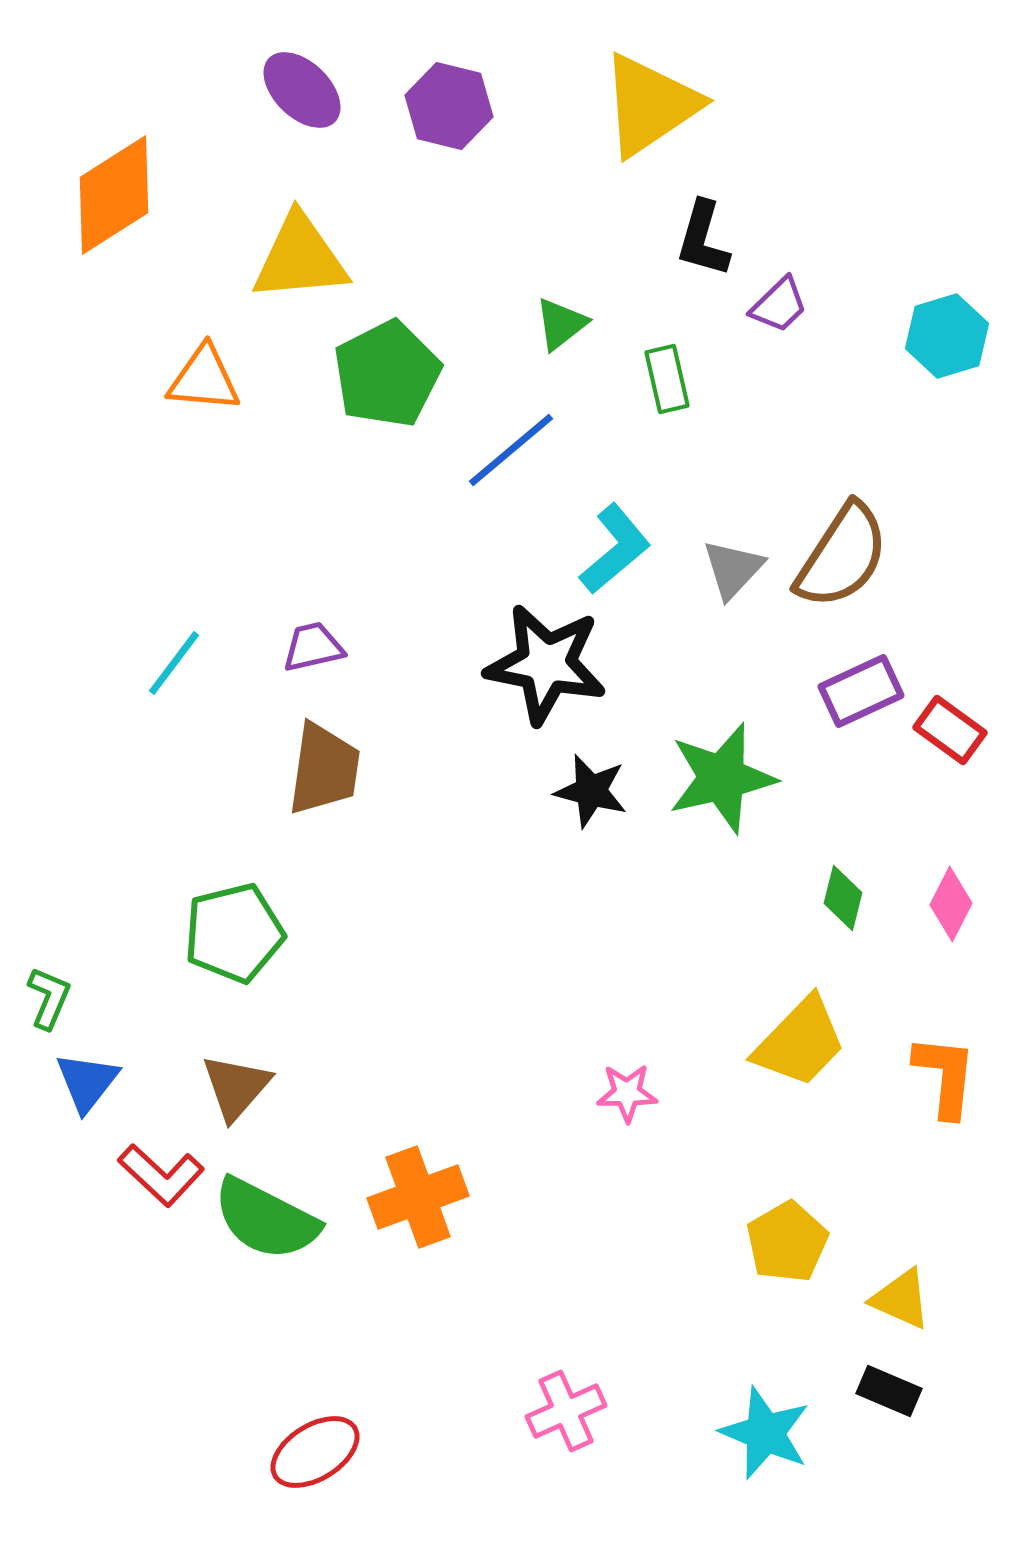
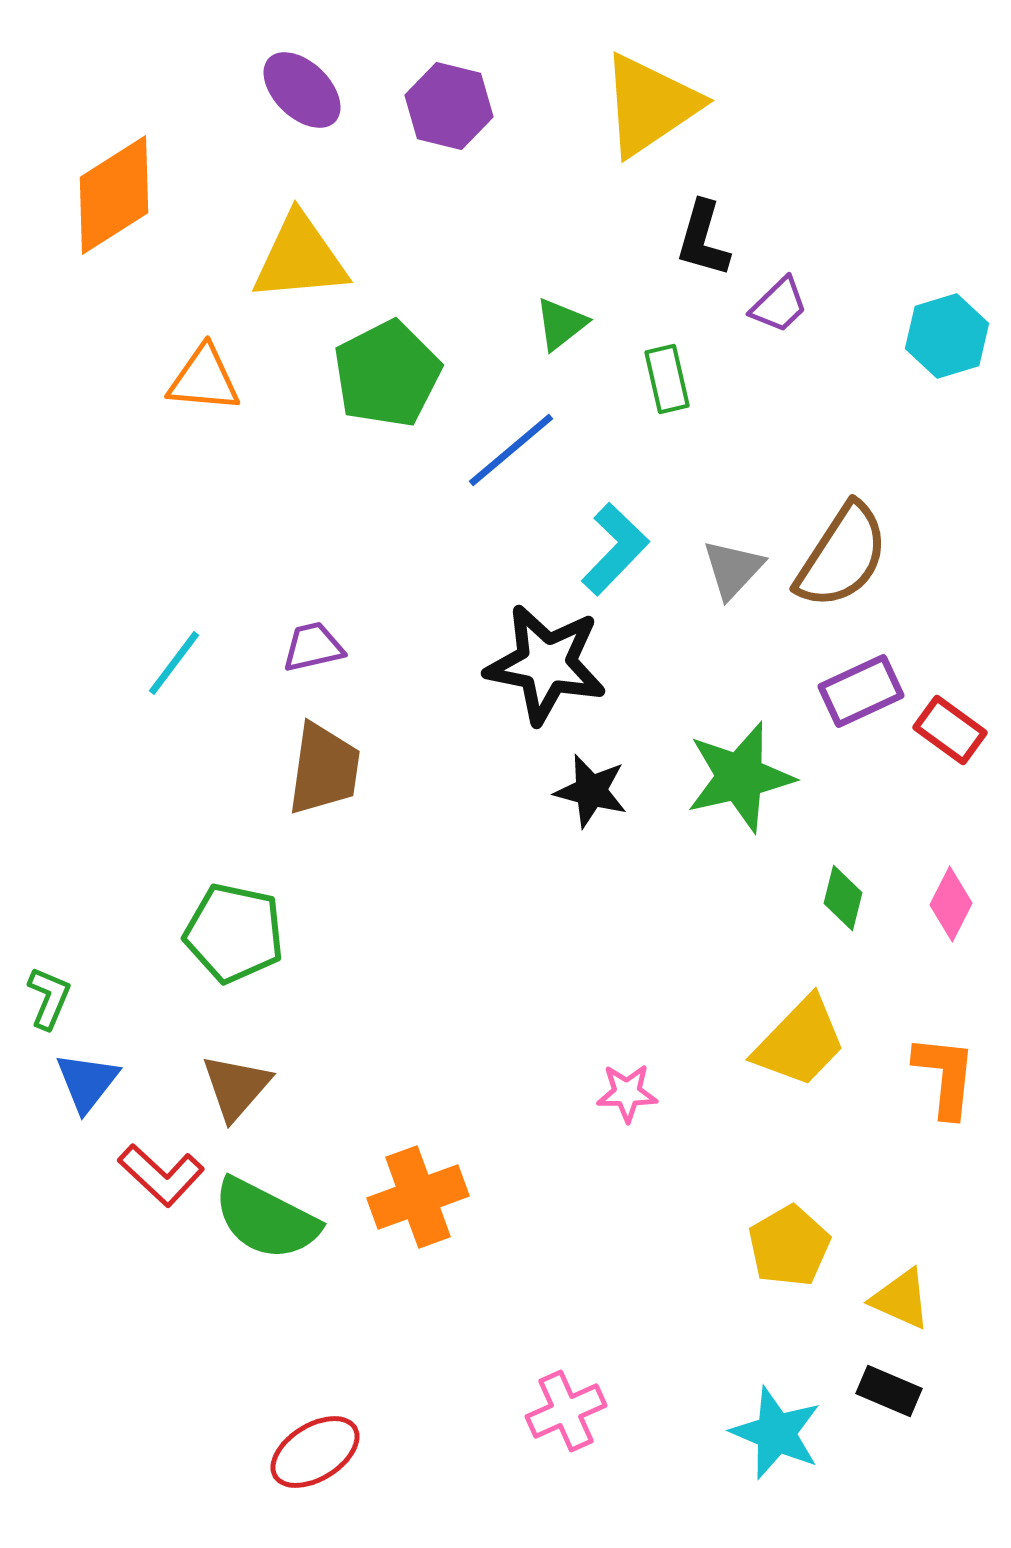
cyan L-shape at (615, 549): rotated 6 degrees counterclockwise
green star at (722, 778): moved 18 px right, 1 px up
green pentagon at (234, 933): rotated 26 degrees clockwise
yellow pentagon at (787, 1242): moved 2 px right, 4 px down
cyan star at (765, 1433): moved 11 px right
